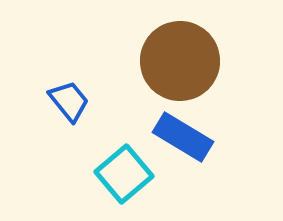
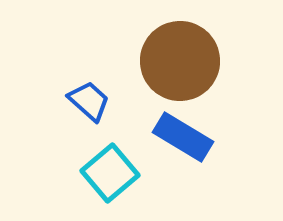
blue trapezoid: moved 20 px right; rotated 9 degrees counterclockwise
cyan square: moved 14 px left, 1 px up
